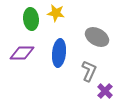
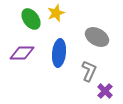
yellow star: rotated 30 degrees counterclockwise
green ellipse: rotated 30 degrees counterclockwise
